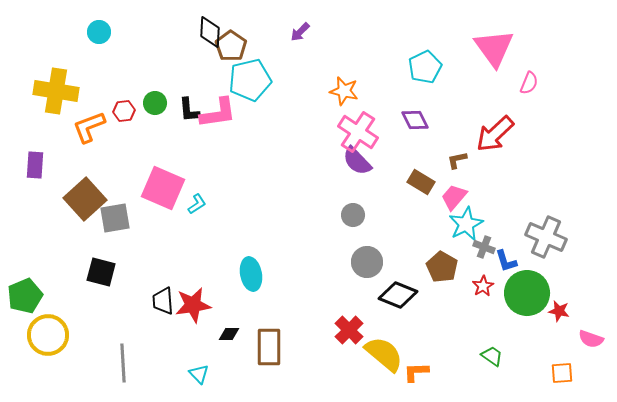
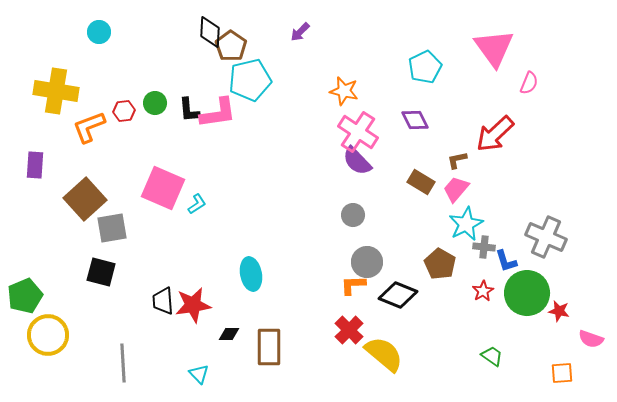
pink trapezoid at (454, 197): moved 2 px right, 8 px up
gray square at (115, 218): moved 3 px left, 10 px down
gray cross at (484, 247): rotated 15 degrees counterclockwise
brown pentagon at (442, 267): moved 2 px left, 3 px up
red star at (483, 286): moved 5 px down
orange L-shape at (416, 372): moved 63 px left, 87 px up
